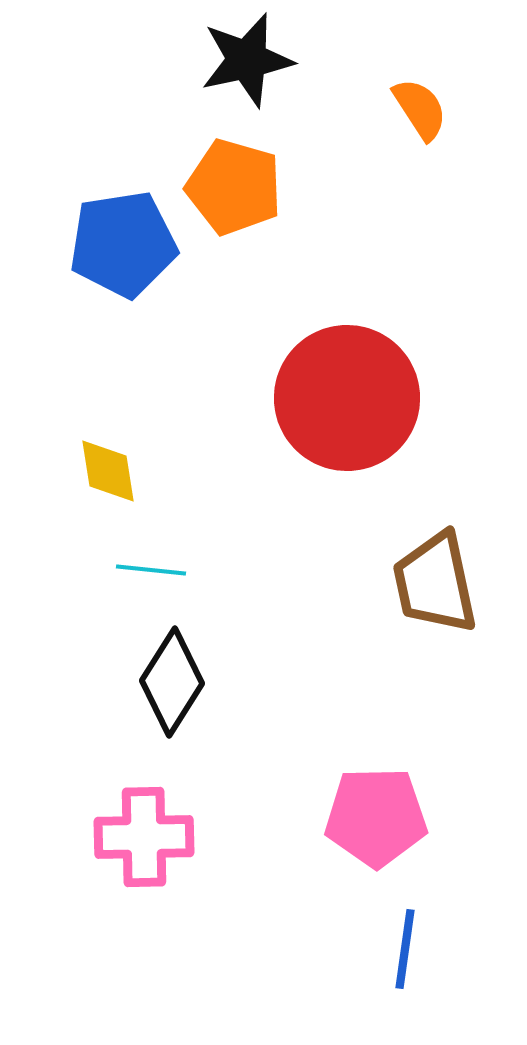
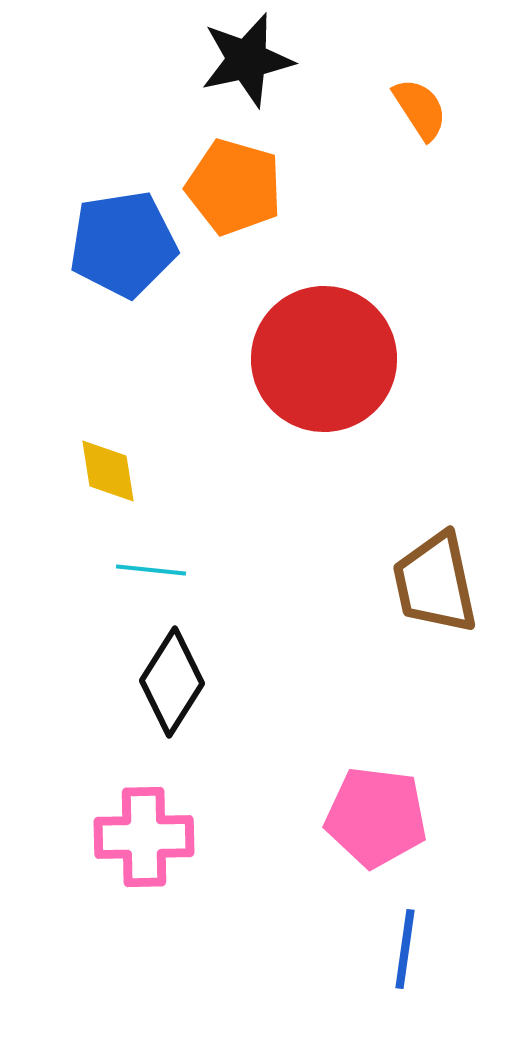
red circle: moved 23 px left, 39 px up
pink pentagon: rotated 8 degrees clockwise
